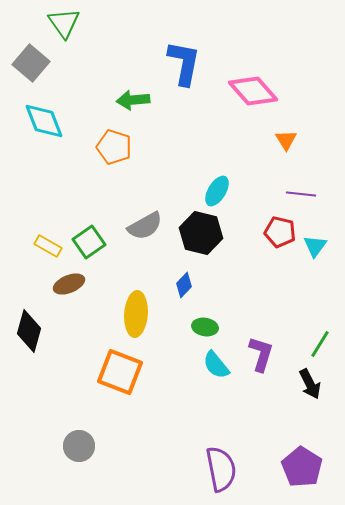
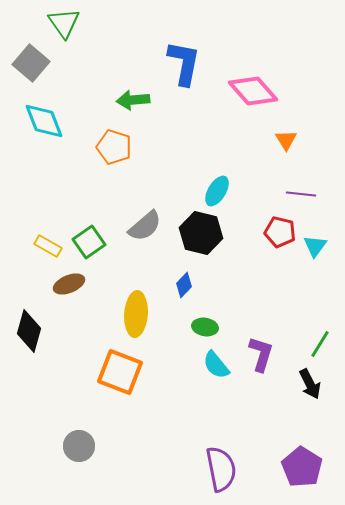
gray semicircle: rotated 12 degrees counterclockwise
